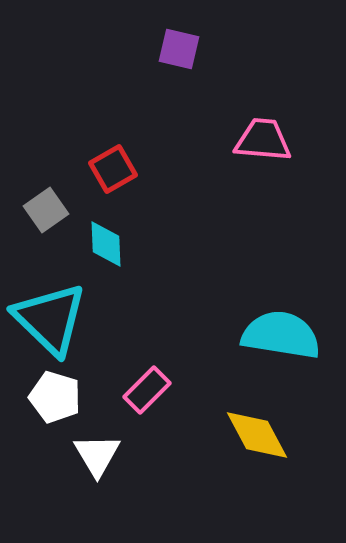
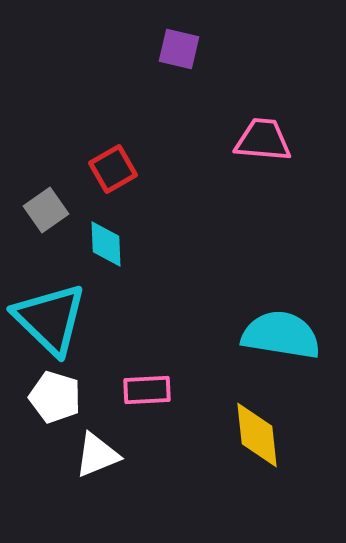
pink rectangle: rotated 42 degrees clockwise
yellow diamond: rotated 22 degrees clockwise
white triangle: rotated 39 degrees clockwise
